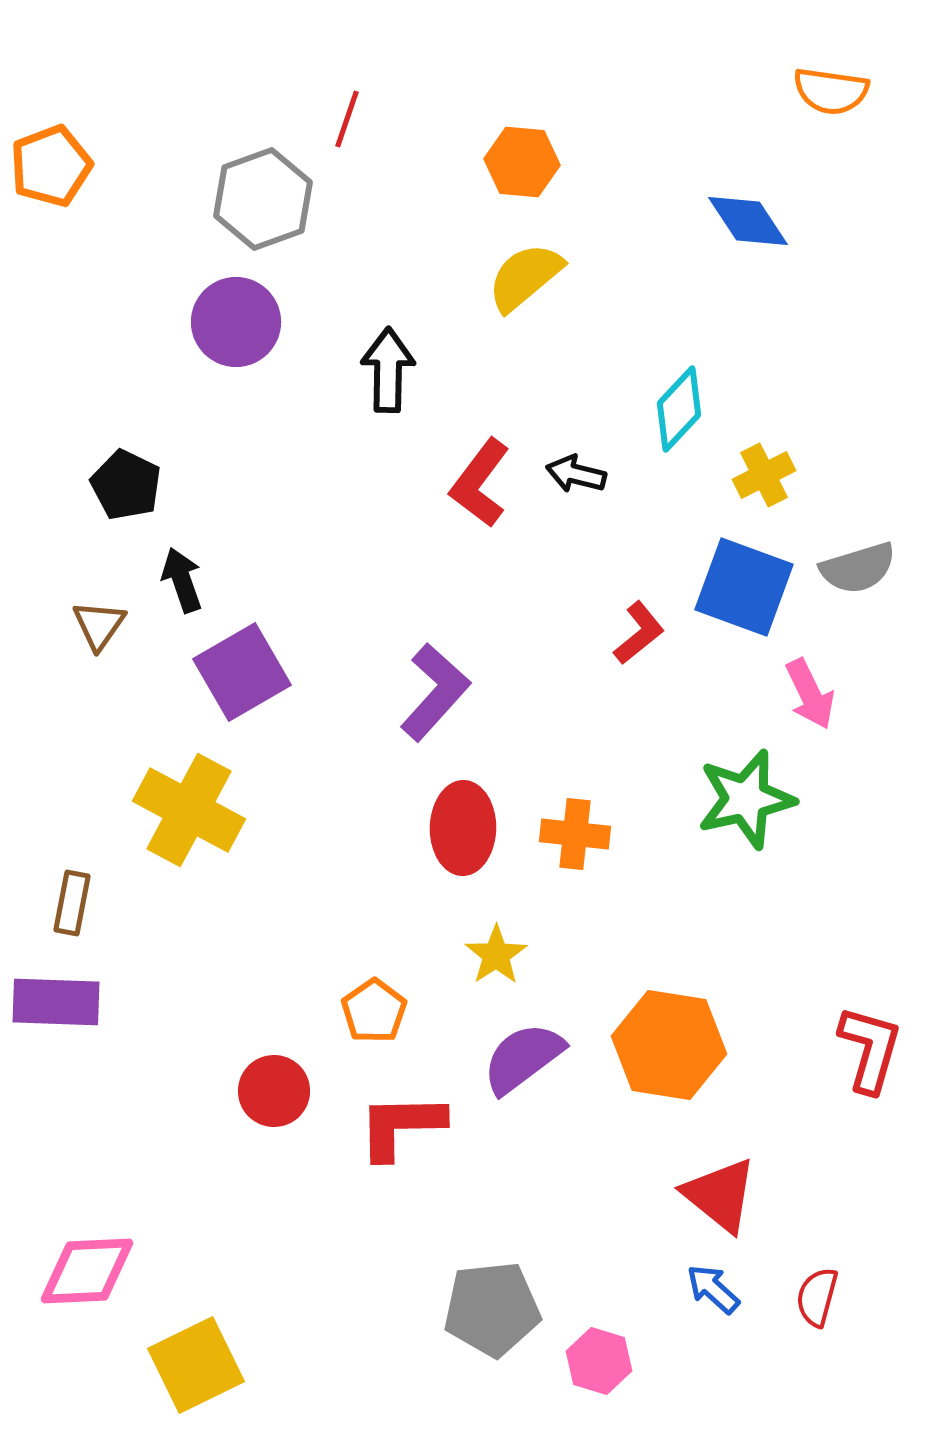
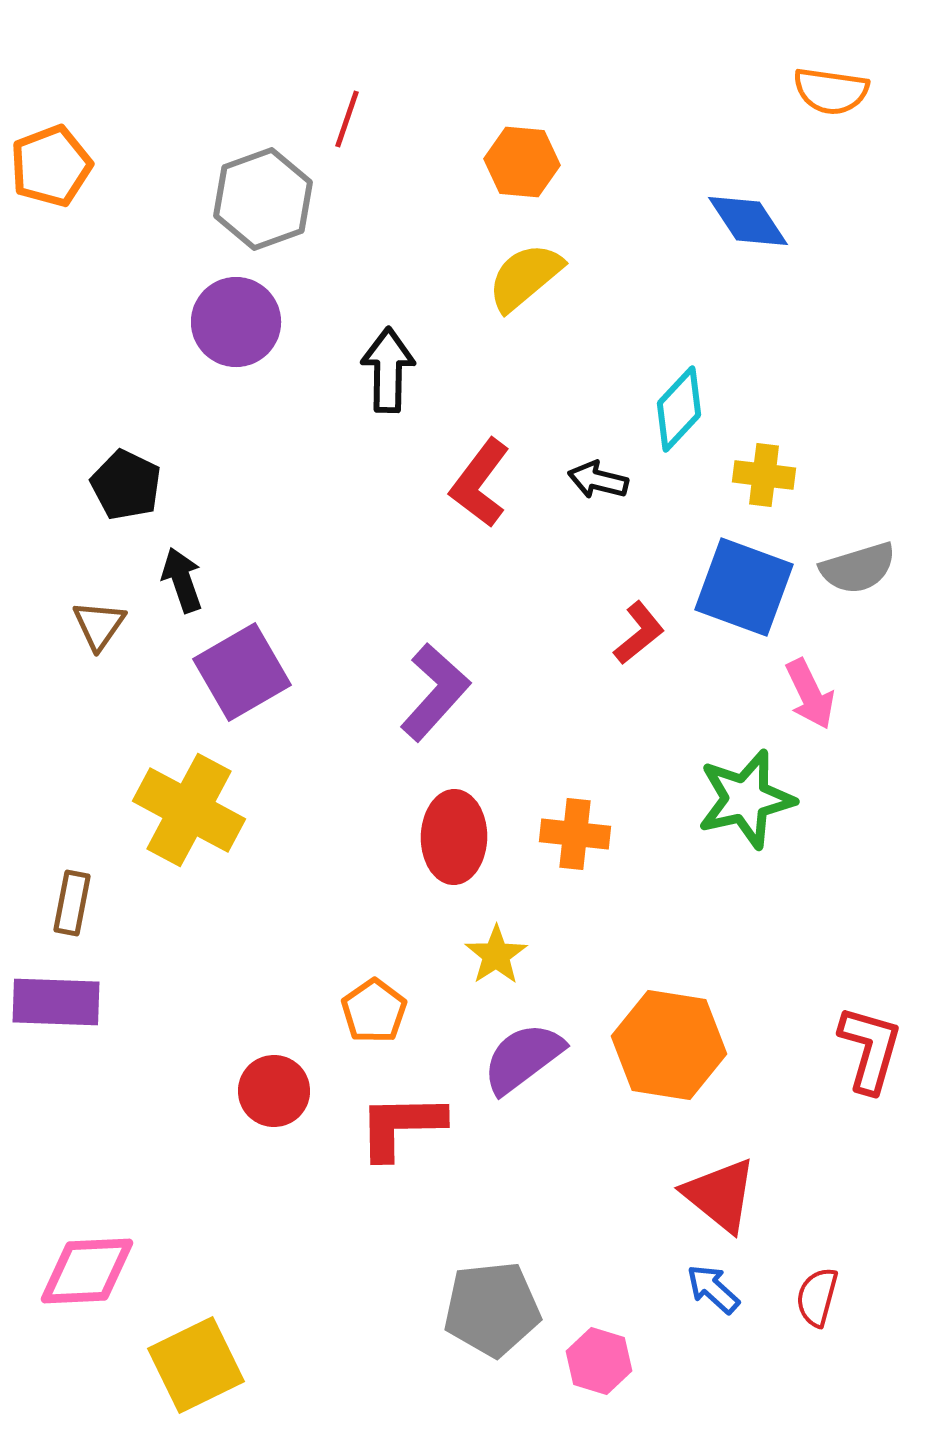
black arrow at (576, 474): moved 22 px right, 6 px down
yellow cross at (764, 475): rotated 34 degrees clockwise
red ellipse at (463, 828): moved 9 px left, 9 px down
